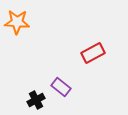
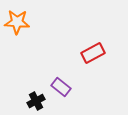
black cross: moved 1 px down
